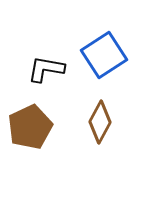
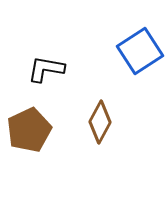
blue square: moved 36 px right, 4 px up
brown pentagon: moved 1 px left, 3 px down
